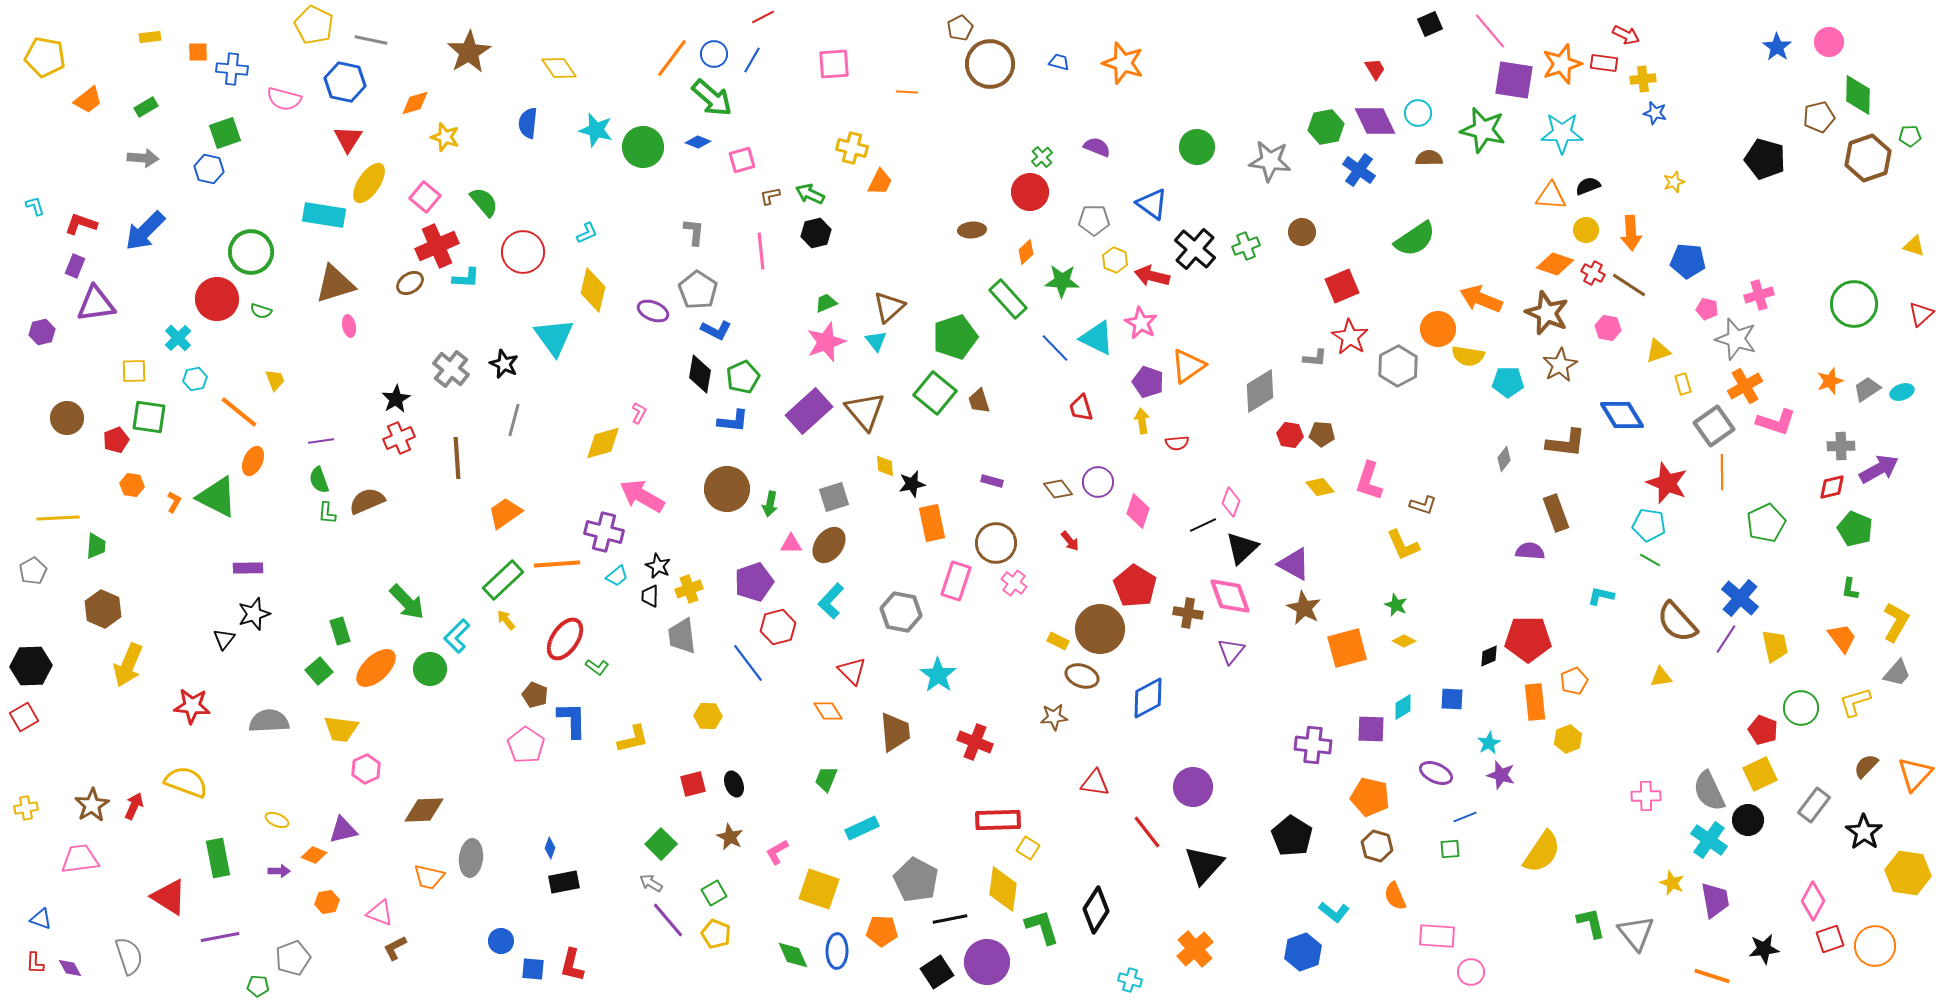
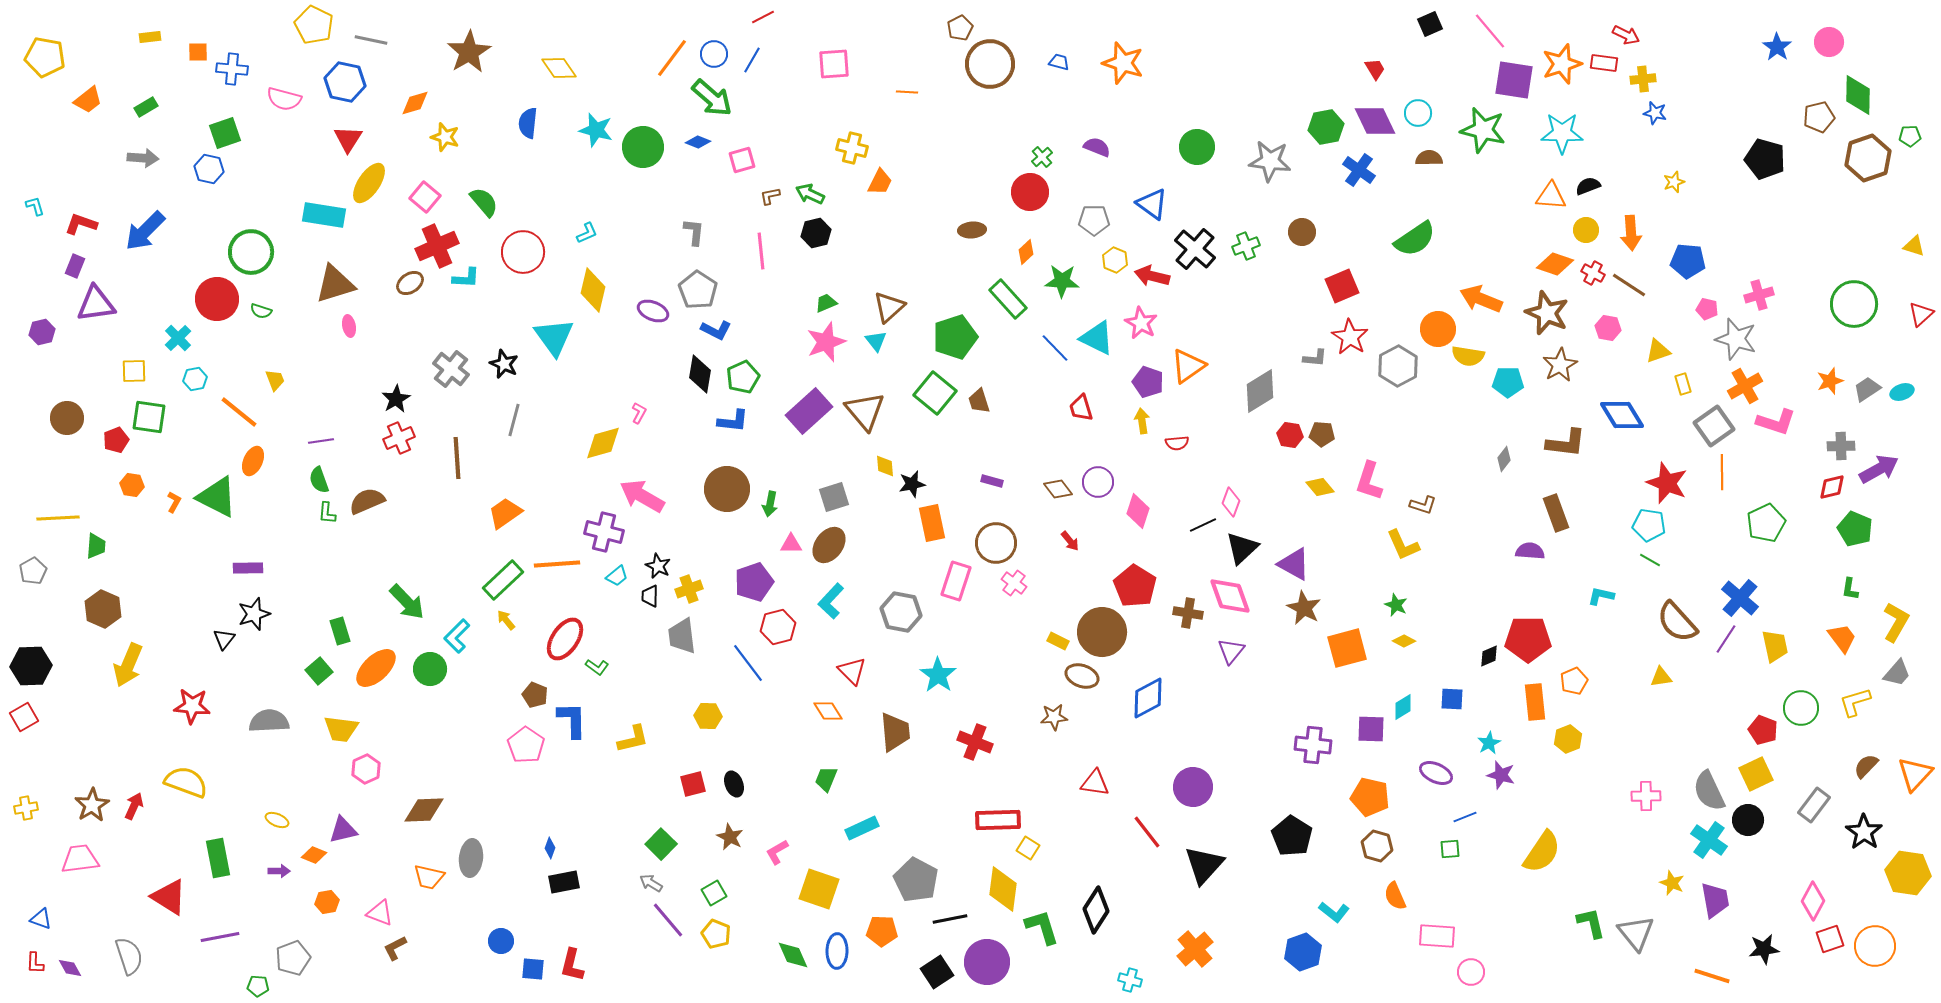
brown circle at (1100, 629): moved 2 px right, 3 px down
yellow square at (1760, 774): moved 4 px left
